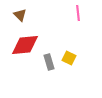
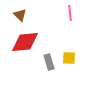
pink line: moved 8 px left
red diamond: moved 3 px up
yellow square: rotated 24 degrees counterclockwise
